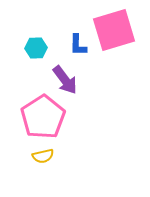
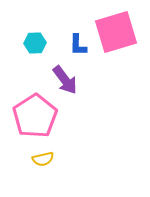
pink square: moved 2 px right, 2 px down
cyan hexagon: moved 1 px left, 5 px up
pink pentagon: moved 8 px left, 1 px up
yellow semicircle: moved 3 px down
